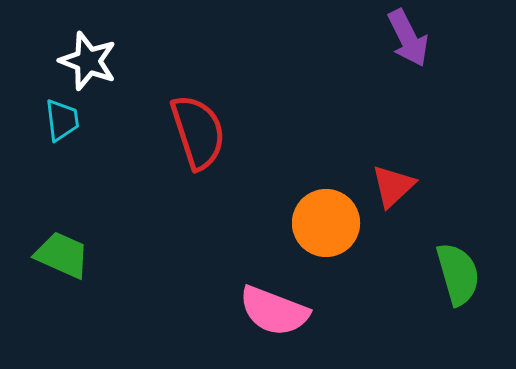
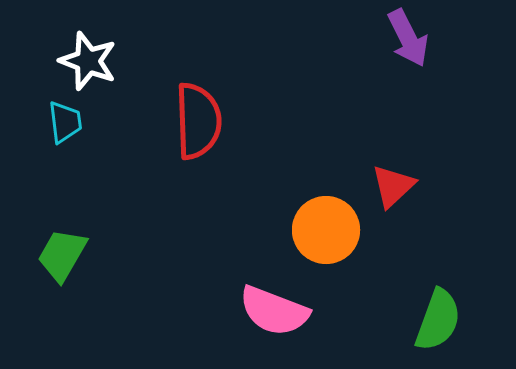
cyan trapezoid: moved 3 px right, 2 px down
red semicircle: moved 11 px up; rotated 16 degrees clockwise
orange circle: moved 7 px down
green trapezoid: rotated 84 degrees counterclockwise
green semicircle: moved 20 px left, 46 px down; rotated 36 degrees clockwise
